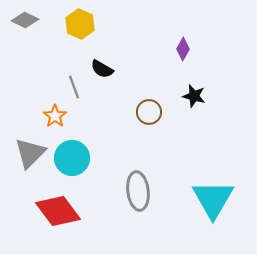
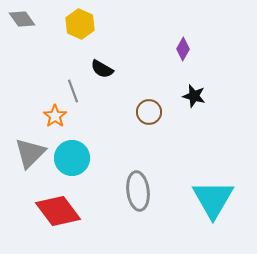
gray diamond: moved 3 px left, 1 px up; rotated 28 degrees clockwise
gray line: moved 1 px left, 4 px down
